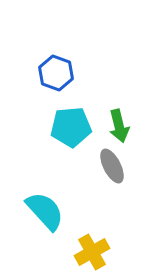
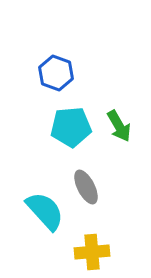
green arrow: rotated 16 degrees counterclockwise
gray ellipse: moved 26 px left, 21 px down
yellow cross: rotated 24 degrees clockwise
